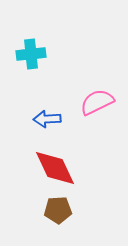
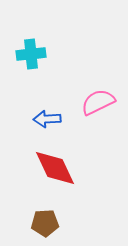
pink semicircle: moved 1 px right
brown pentagon: moved 13 px left, 13 px down
